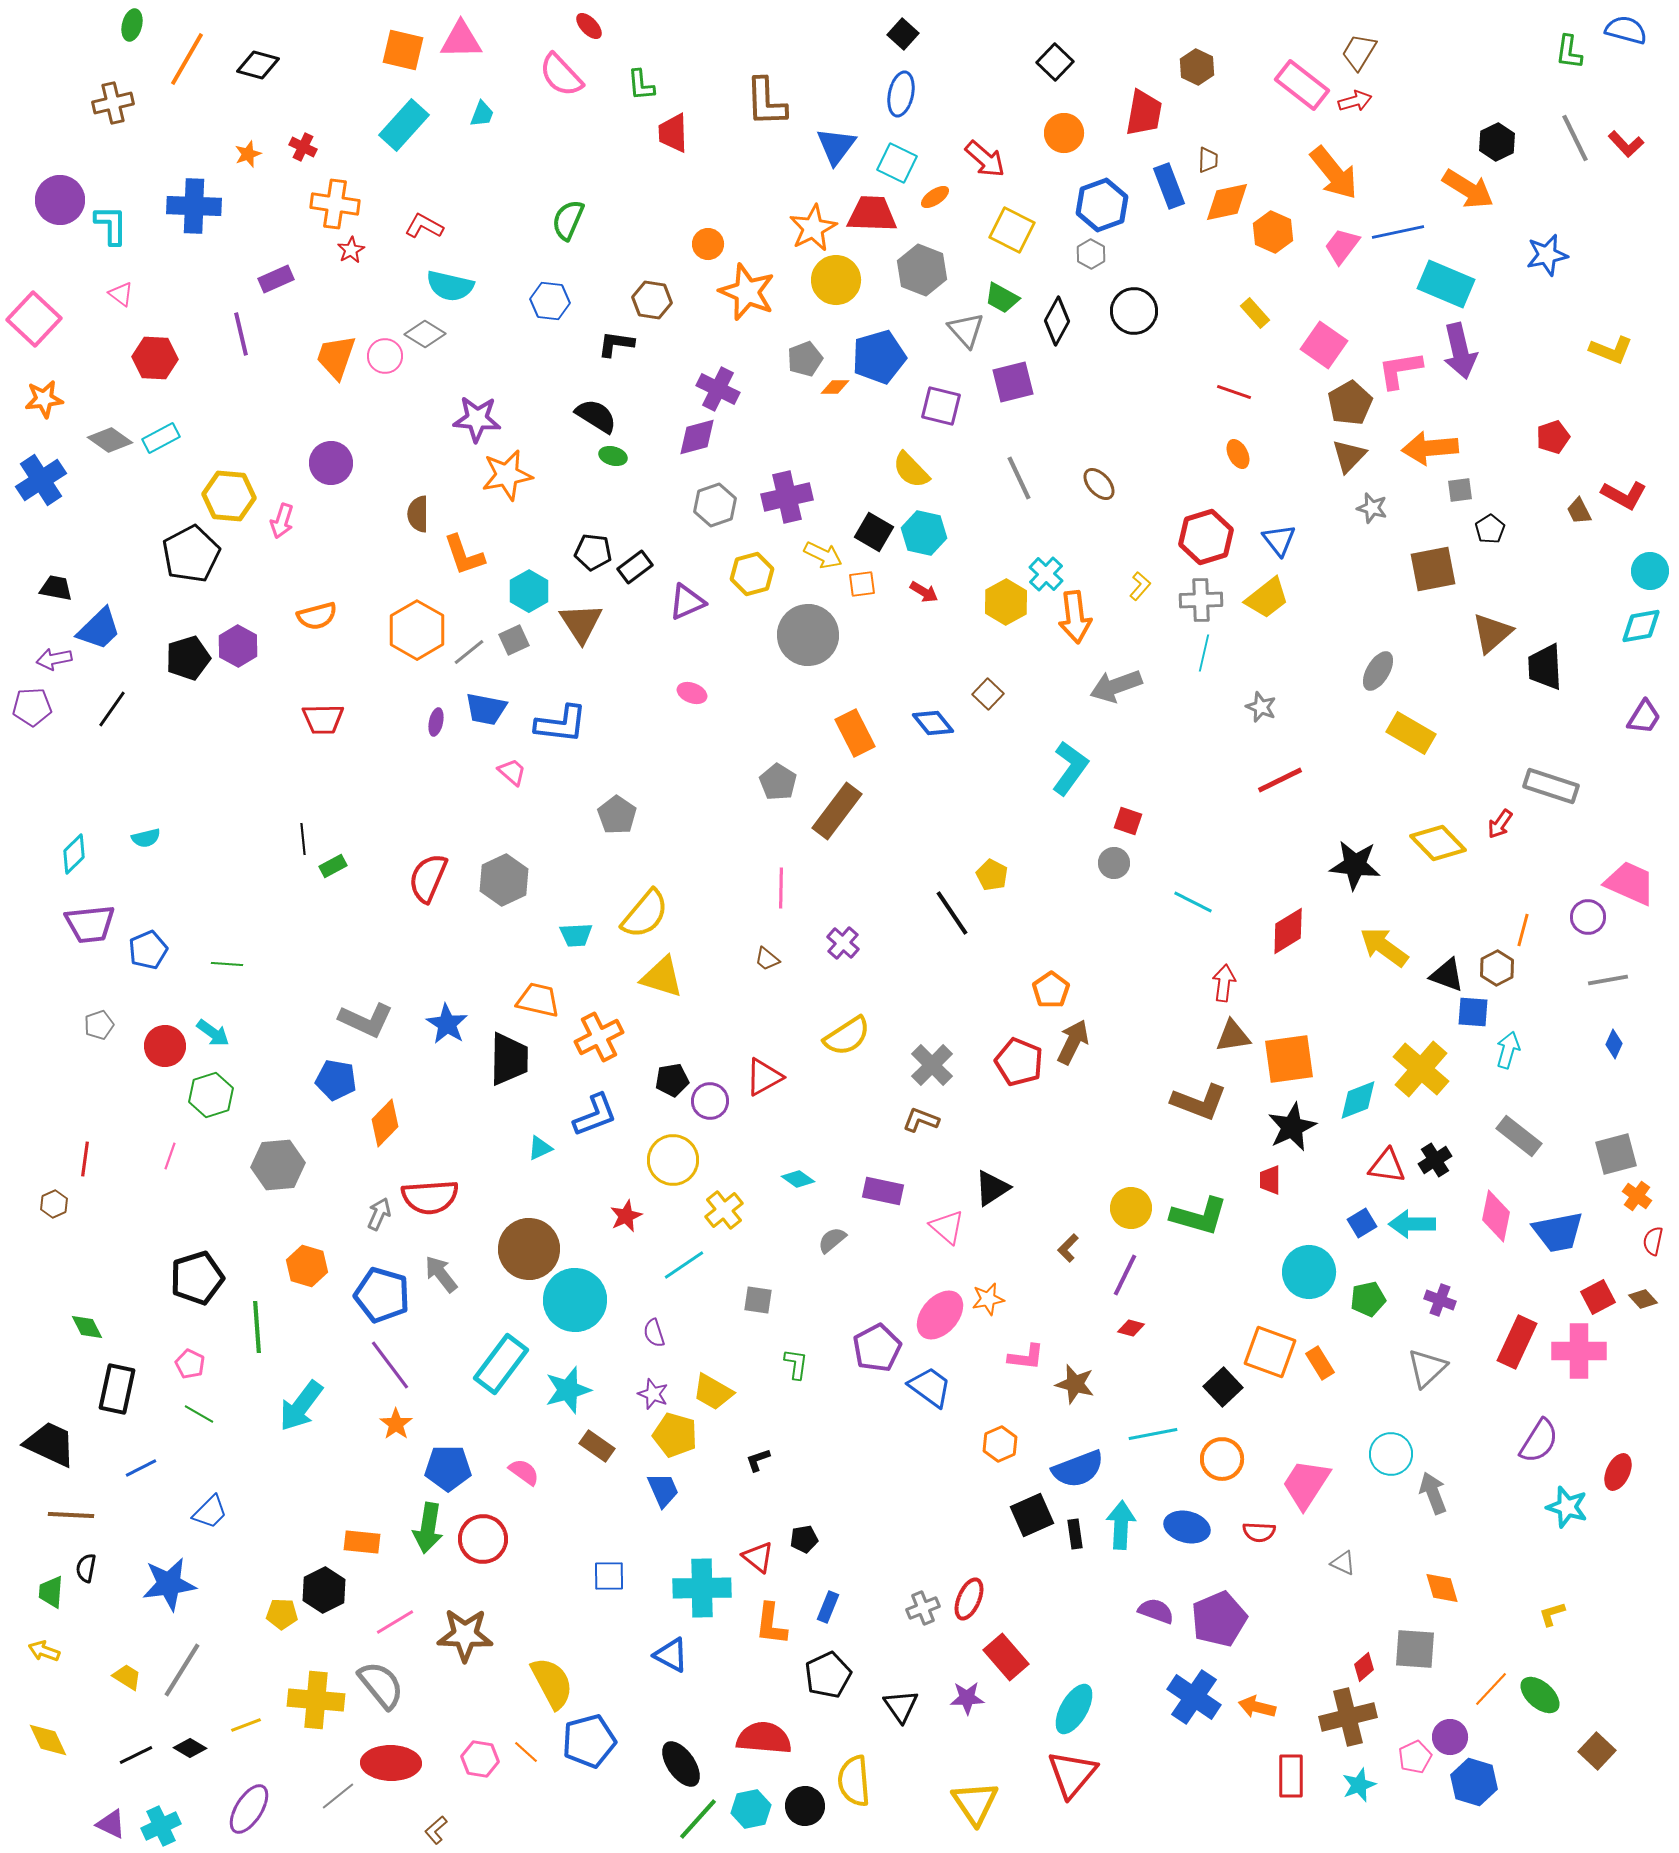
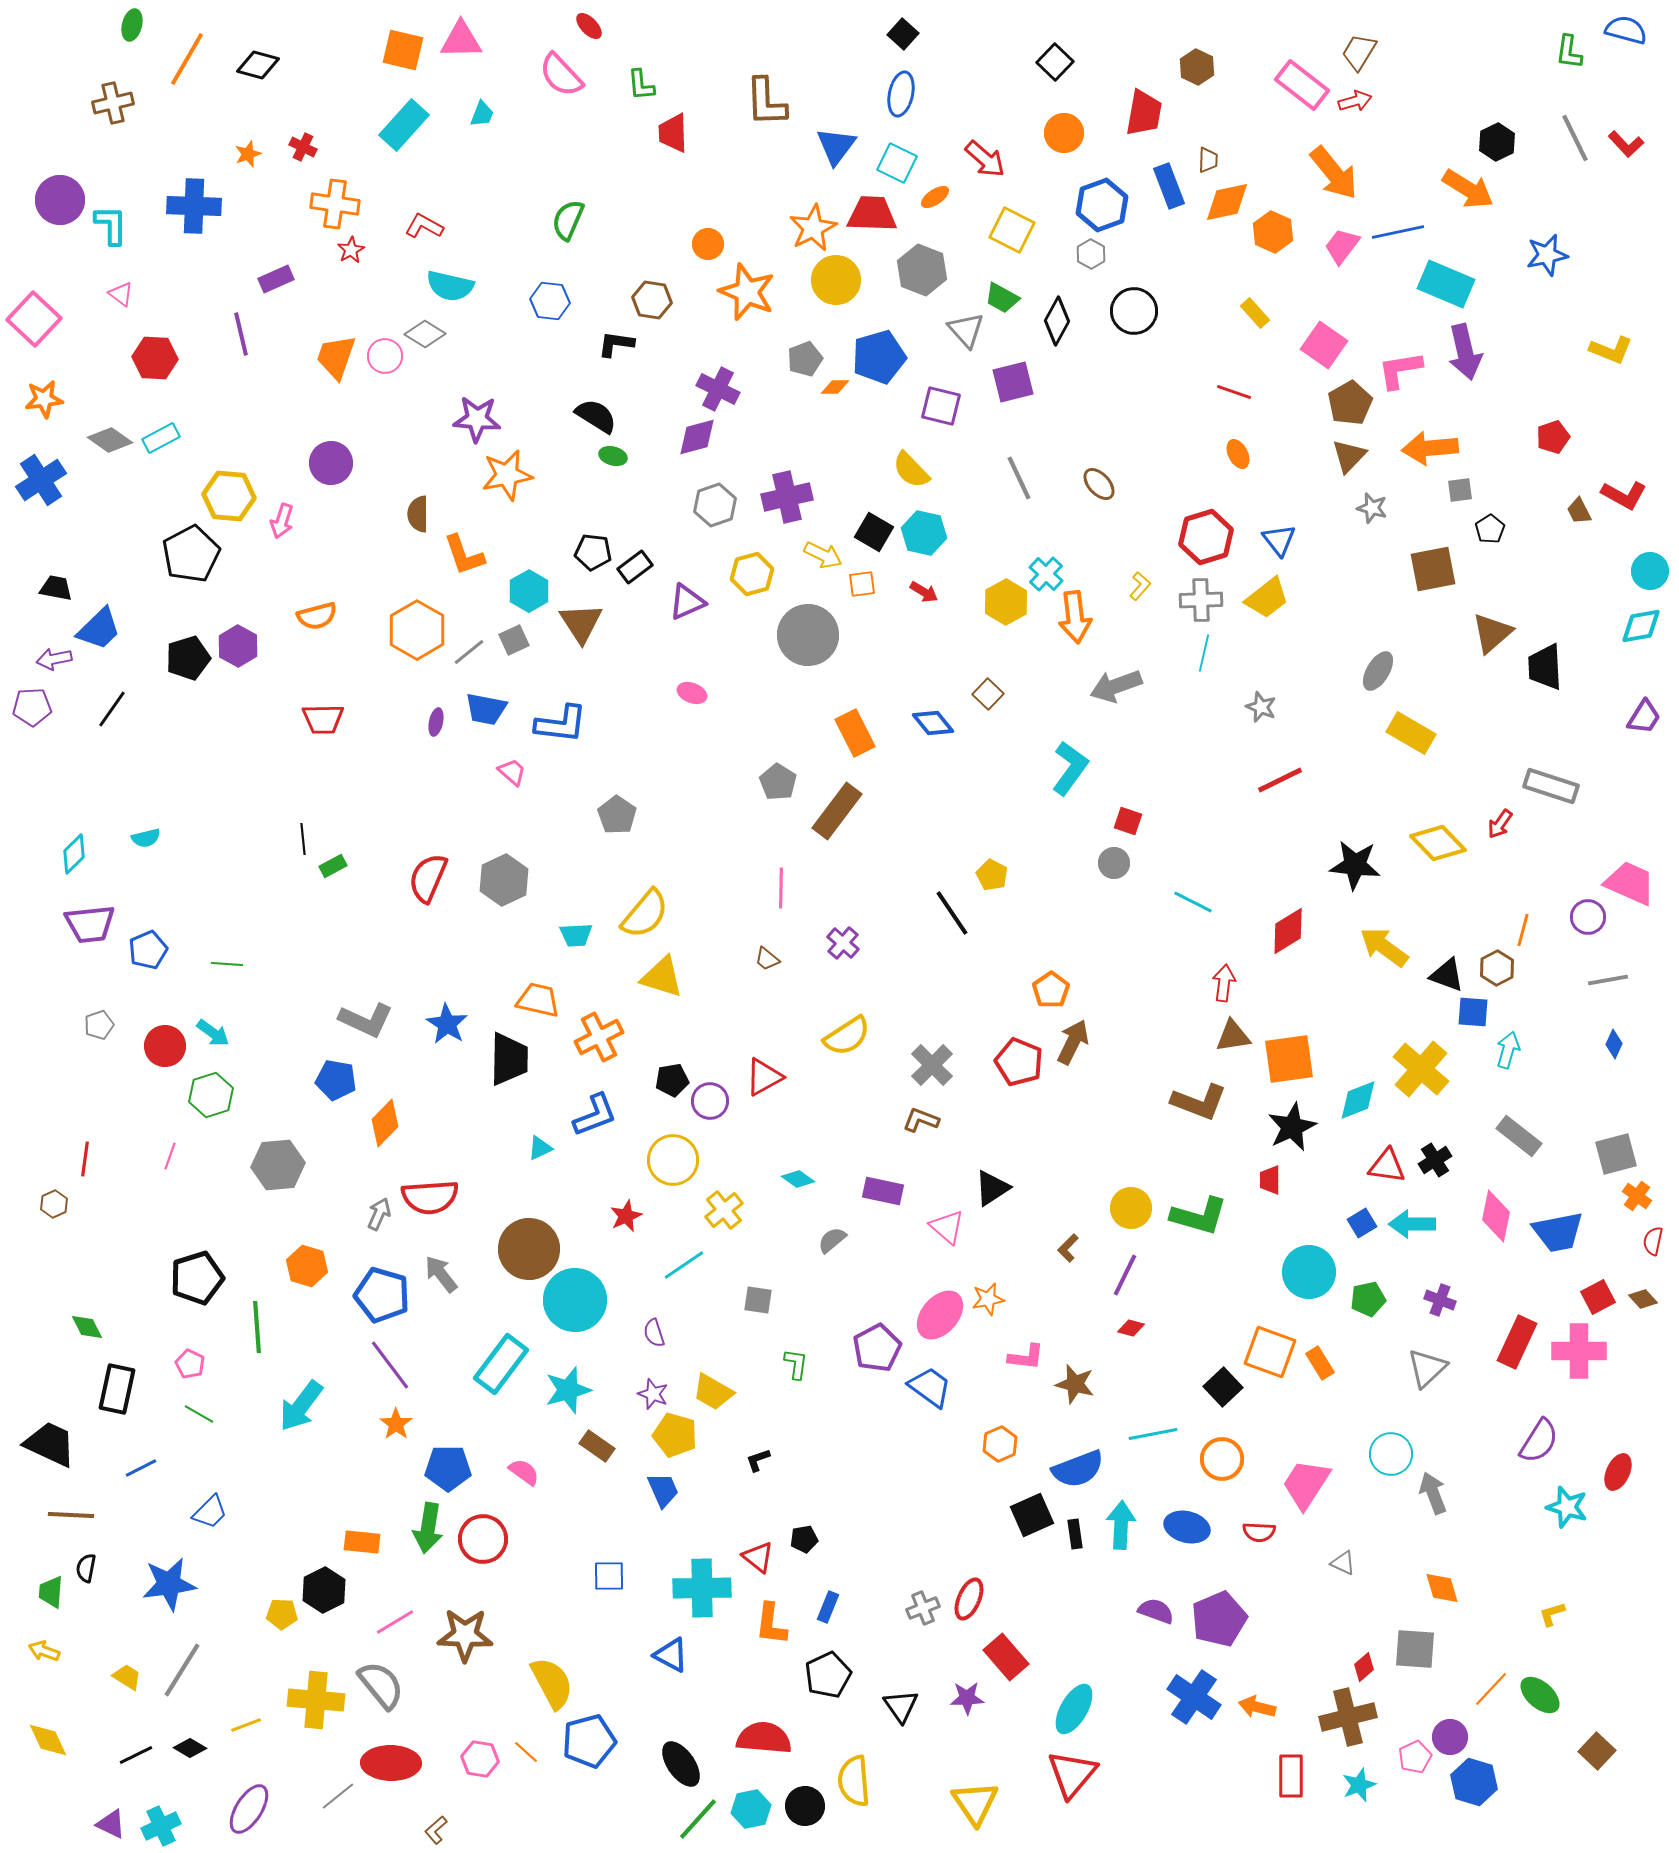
purple arrow at (1460, 351): moved 5 px right, 1 px down
